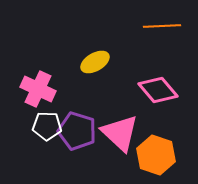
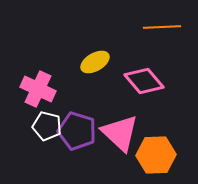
orange line: moved 1 px down
pink diamond: moved 14 px left, 9 px up
white pentagon: rotated 12 degrees clockwise
orange hexagon: rotated 21 degrees counterclockwise
